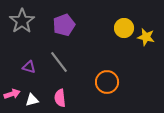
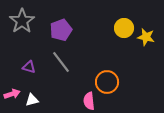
purple pentagon: moved 3 px left, 5 px down
gray line: moved 2 px right
pink semicircle: moved 29 px right, 3 px down
